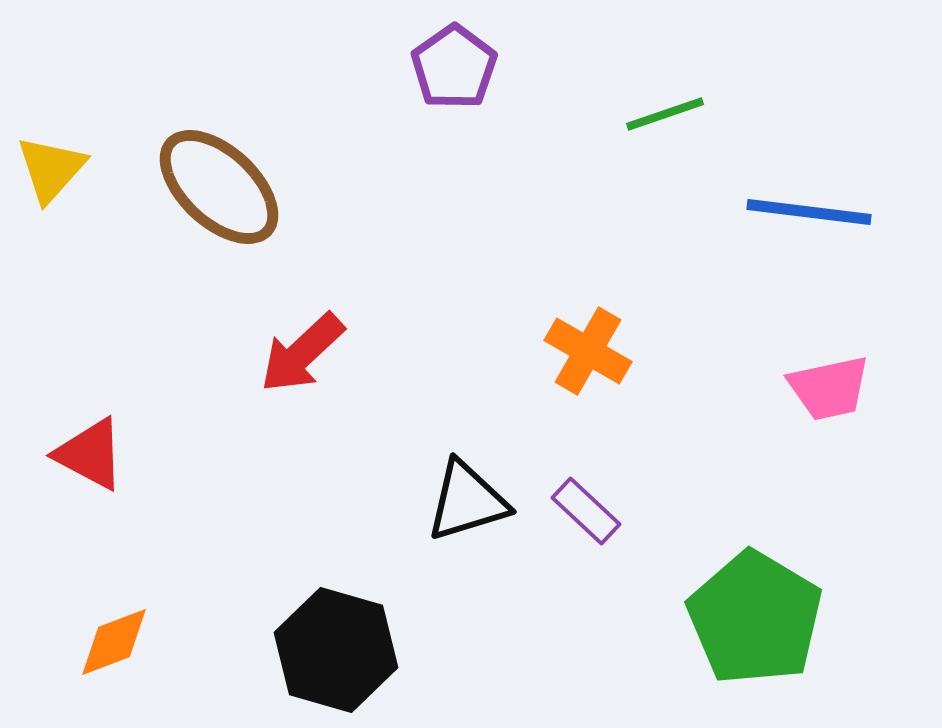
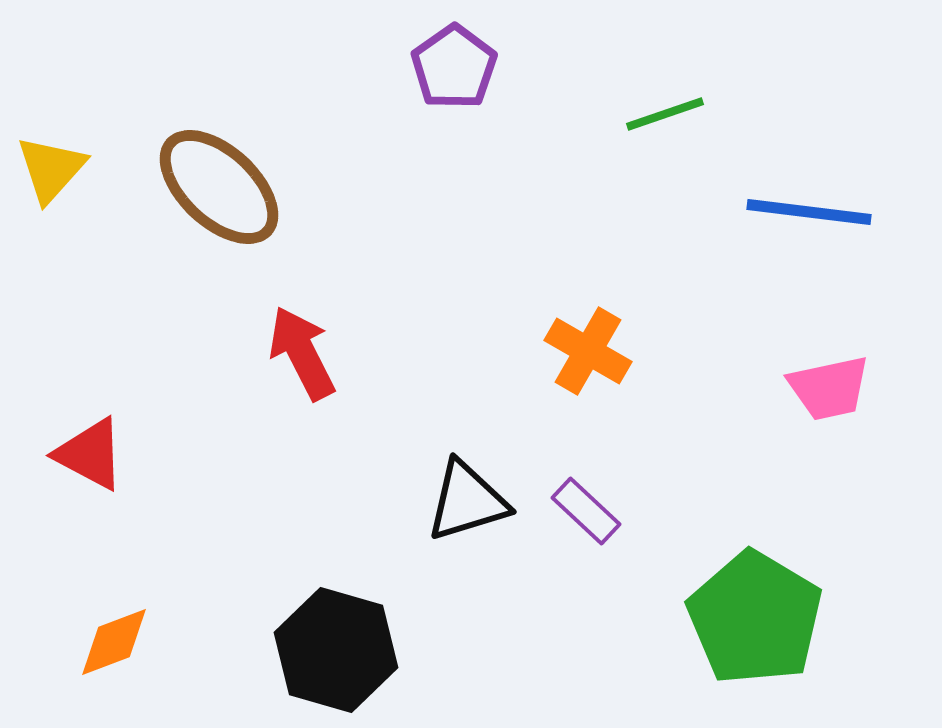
red arrow: rotated 106 degrees clockwise
